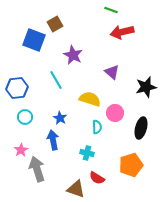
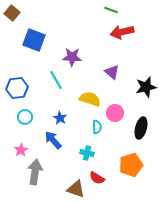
brown square: moved 43 px left, 11 px up; rotated 21 degrees counterclockwise
purple star: moved 1 px left, 2 px down; rotated 24 degrees counterclockwise
blue arrow: rotated 30 degrees counterclockwise
gray arrow: moved 2 px left, 3 px down; rotated 25 degrees clockwise
